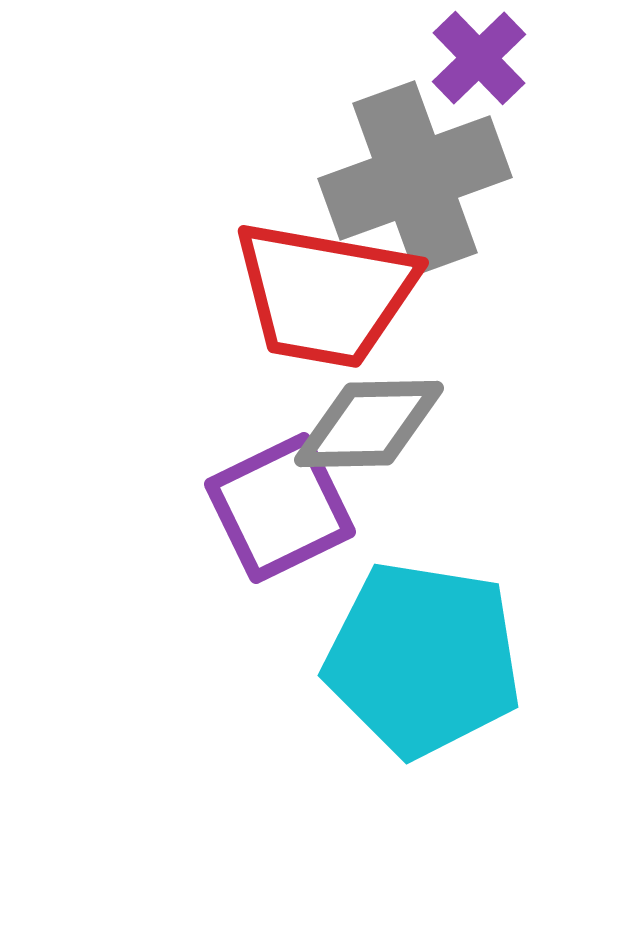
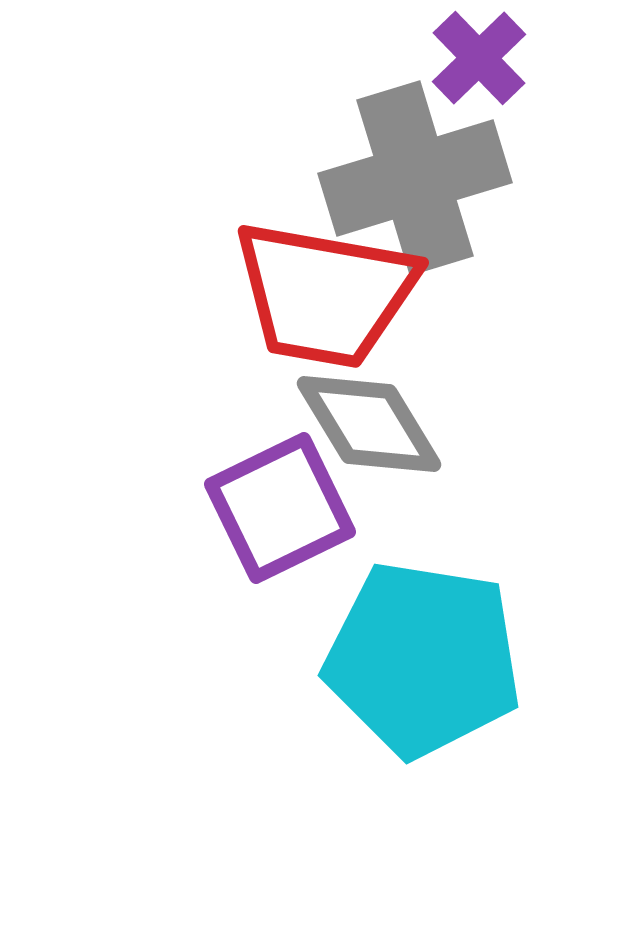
gray cross: rotated 3 degrees clockwise
gray diamond: rotated 60 degrees clockwise
